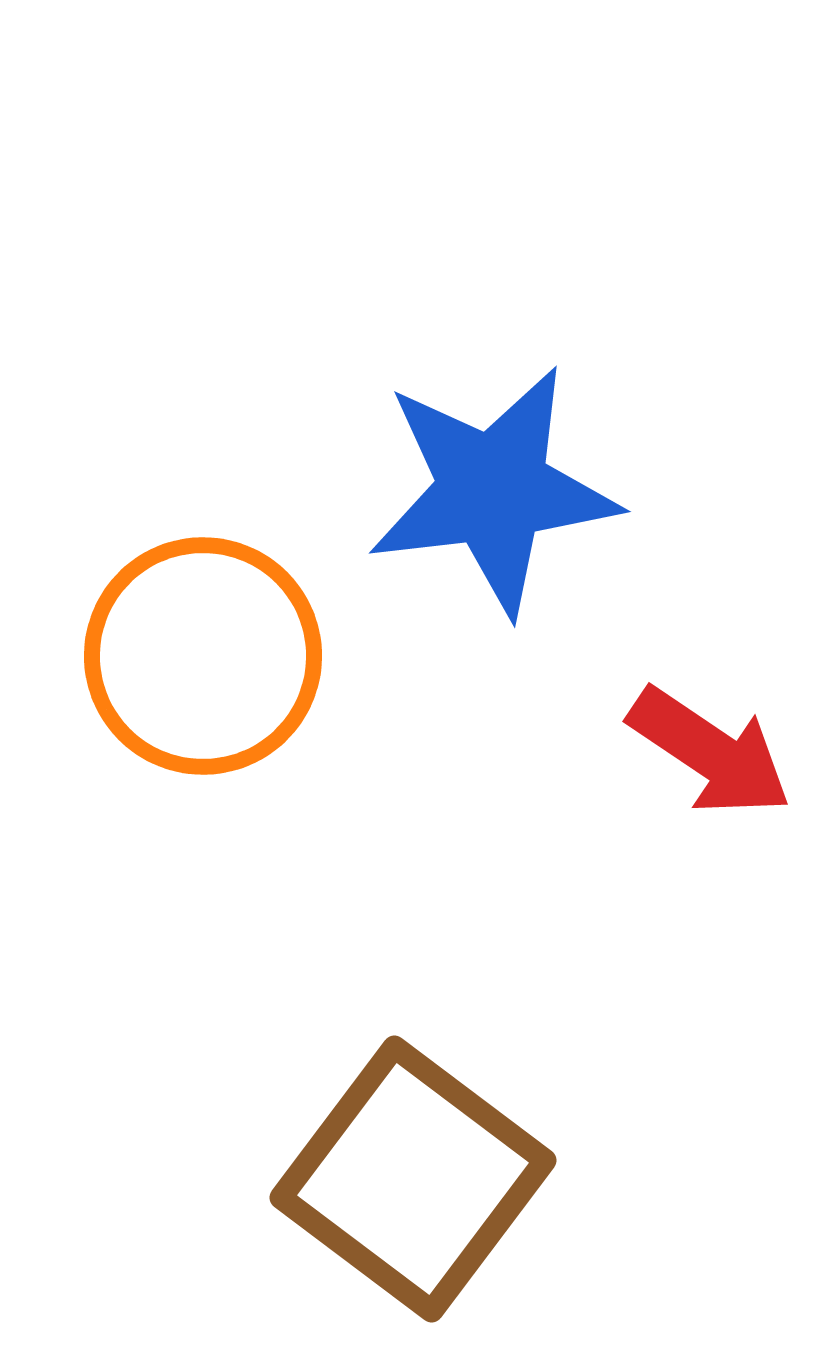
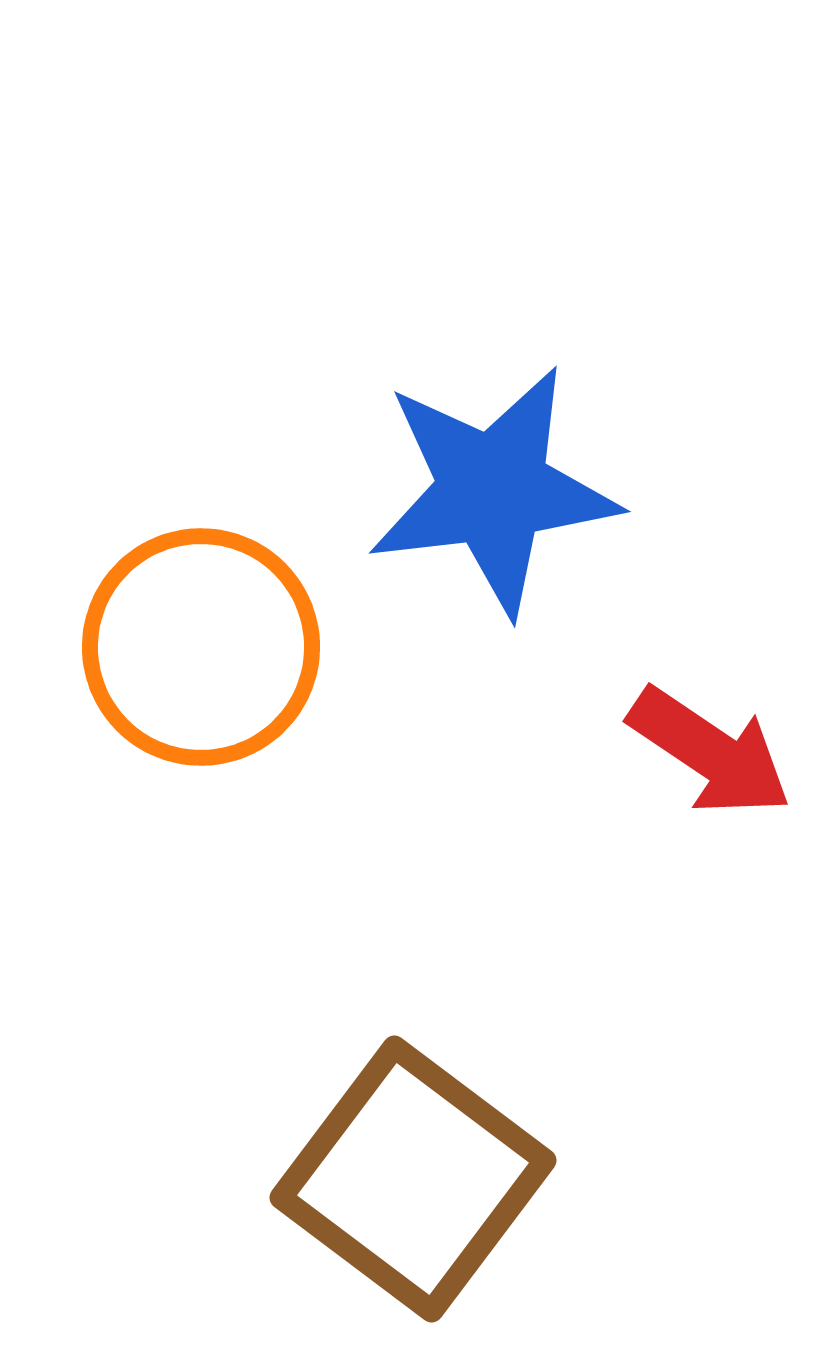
orange circle: moved 2 px left, 9 px up
